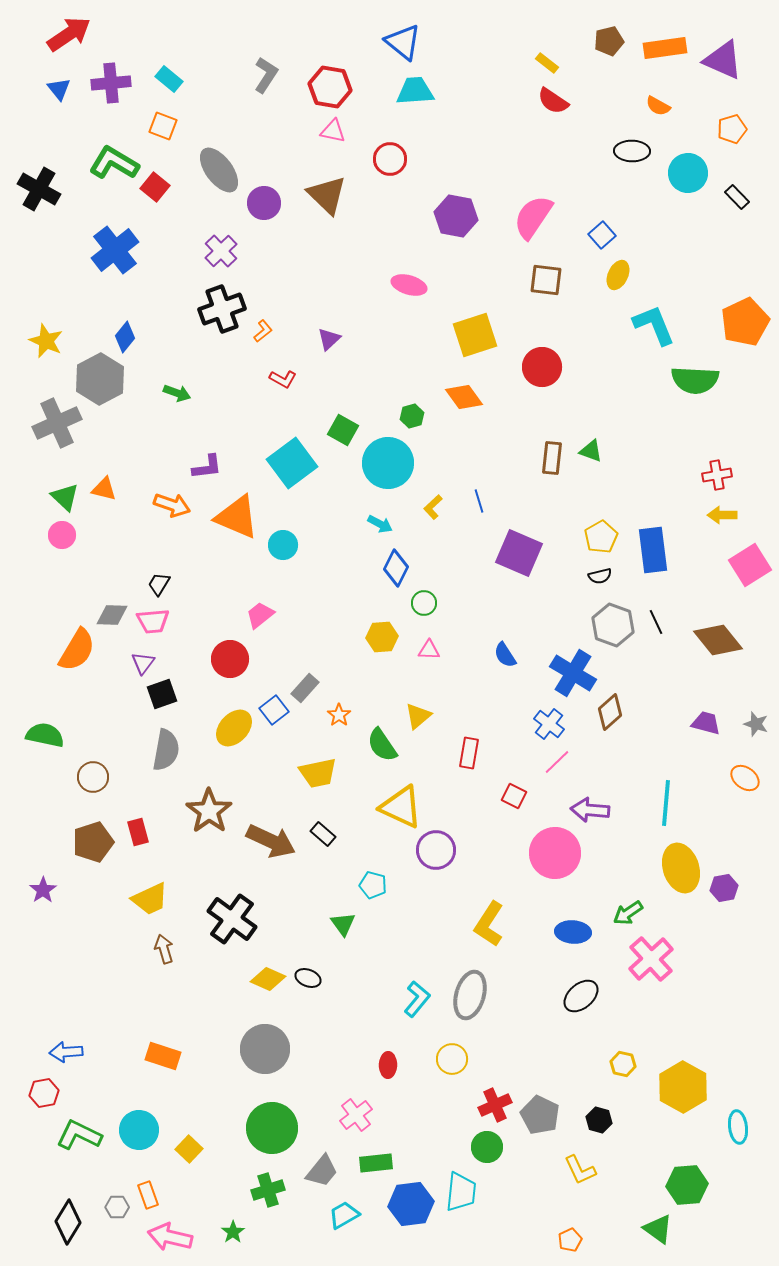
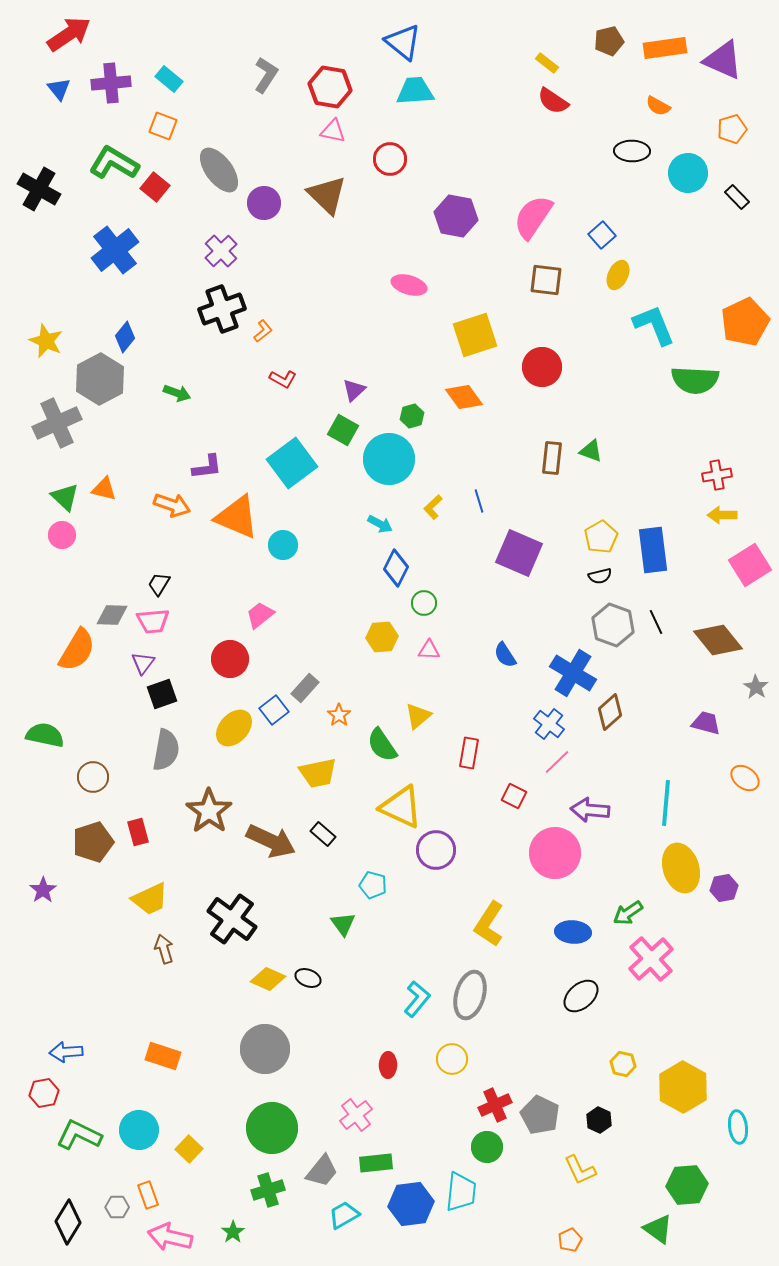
purple triangle at (329, 339): moved 25 px right, 51 px down
cyan circle at (388, 463): moved 1 px right, 4 px up
gray star at (756, 724): moved 37 px up; rotated 15 degrees clockwise
black hexagon at (599, 1120): rotated 10 degrees clockwise
